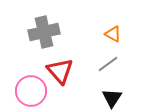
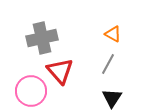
gray cross: moved 2 px left, 6 px down
gray line: rotated 25 degrees counterclockwise
